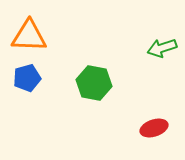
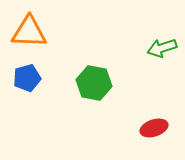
orange triangle: moved 4 px up
